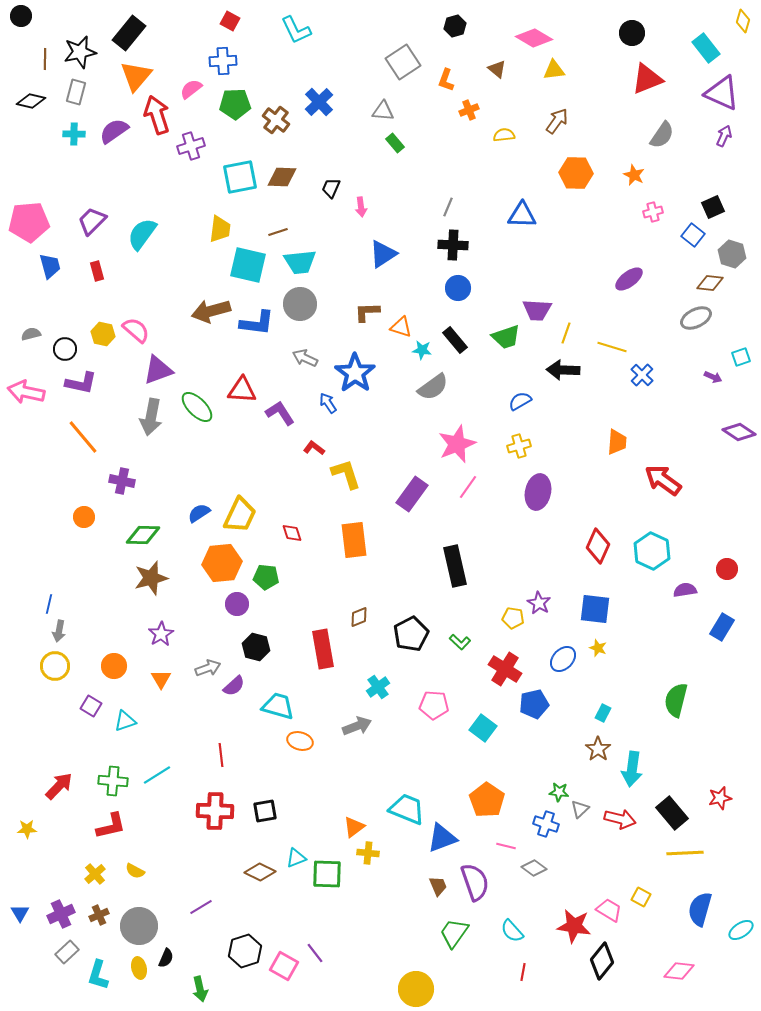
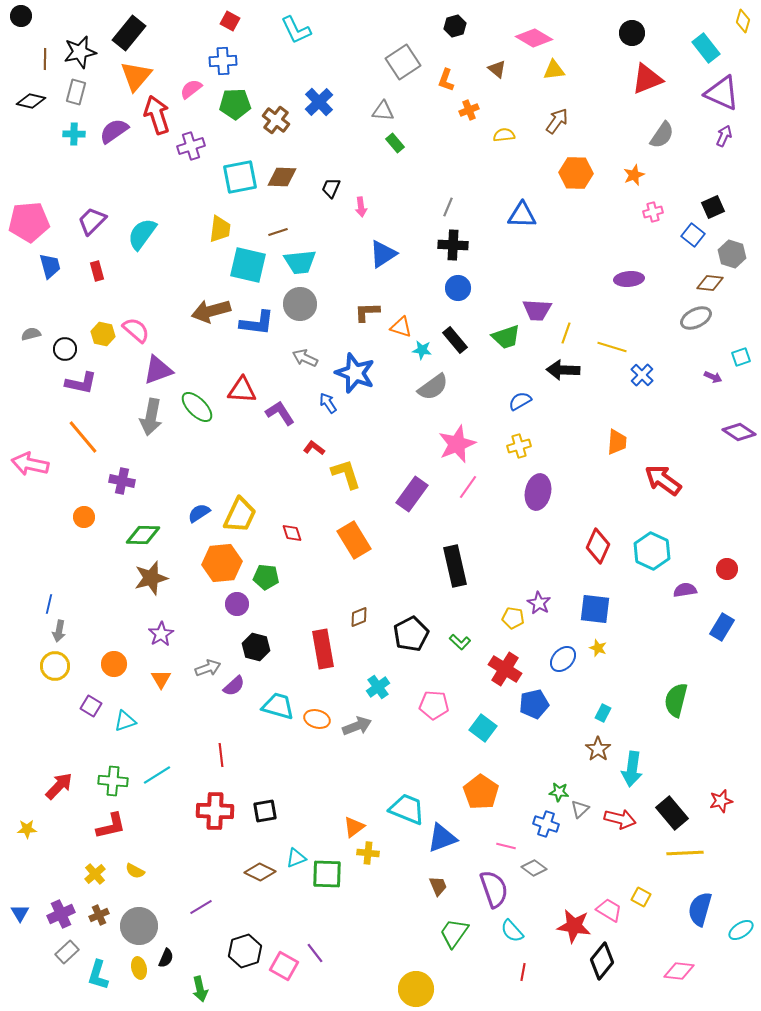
orange star at (634, 175): rotated 25 degrees clockwise
purple ellipse at (629, 279): rotated 32 degrees clockwise
blue star at (355, 373): rotated 15 degrees counterclockwise
pink arrow at (26, 392): moved 4 px right, 72 px down
orange rectangle at (354, 540): rotated 24 degrees counterclockwise
orange circle at (114, 666): moved 2 px up
orange ellipse at (300, 741): moved 17 px right, 22 px up
red star at (720, 798): moved 1 px right, 3 px down
orange pentagon at (487, 800): moved 6 px left, 8 px up
purple semicircle at (475, 882): moved 19 px right, 7 px down
